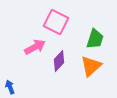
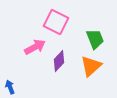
green trapezoid: rotated 40 degrees counterclockwise
